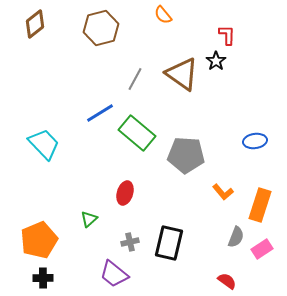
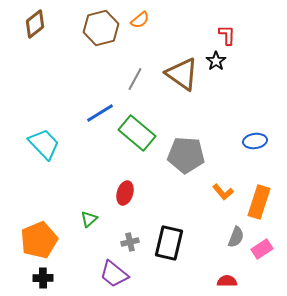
orange semicircle: moved 23 px left, 5 px down; rotated 90 degrees counterclockwise
orange rectangle: moved 1 px left, 3 px up
red semicircle: rotated 36 degrees counterclockwise
